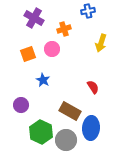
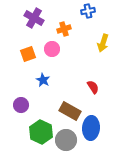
yellow arrow: moved 2 px right
